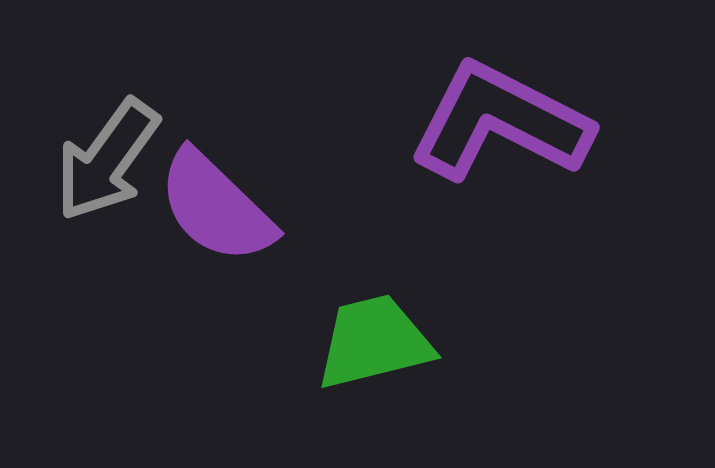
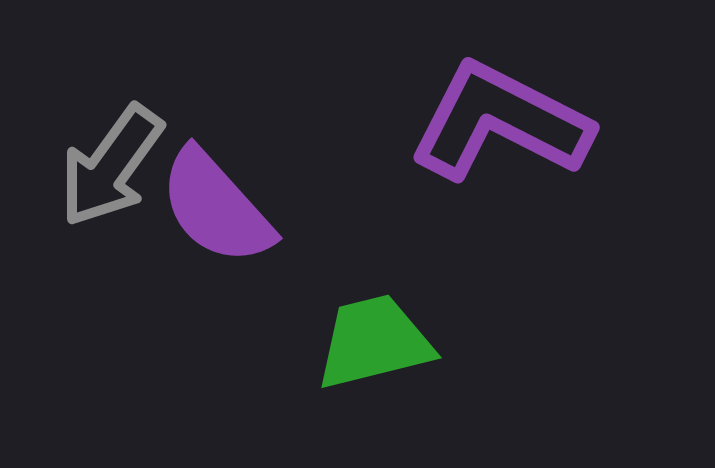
gray arrow: moved 4 px right, 6 px down
purple semicircle: rotated 4 degrees clockwise
